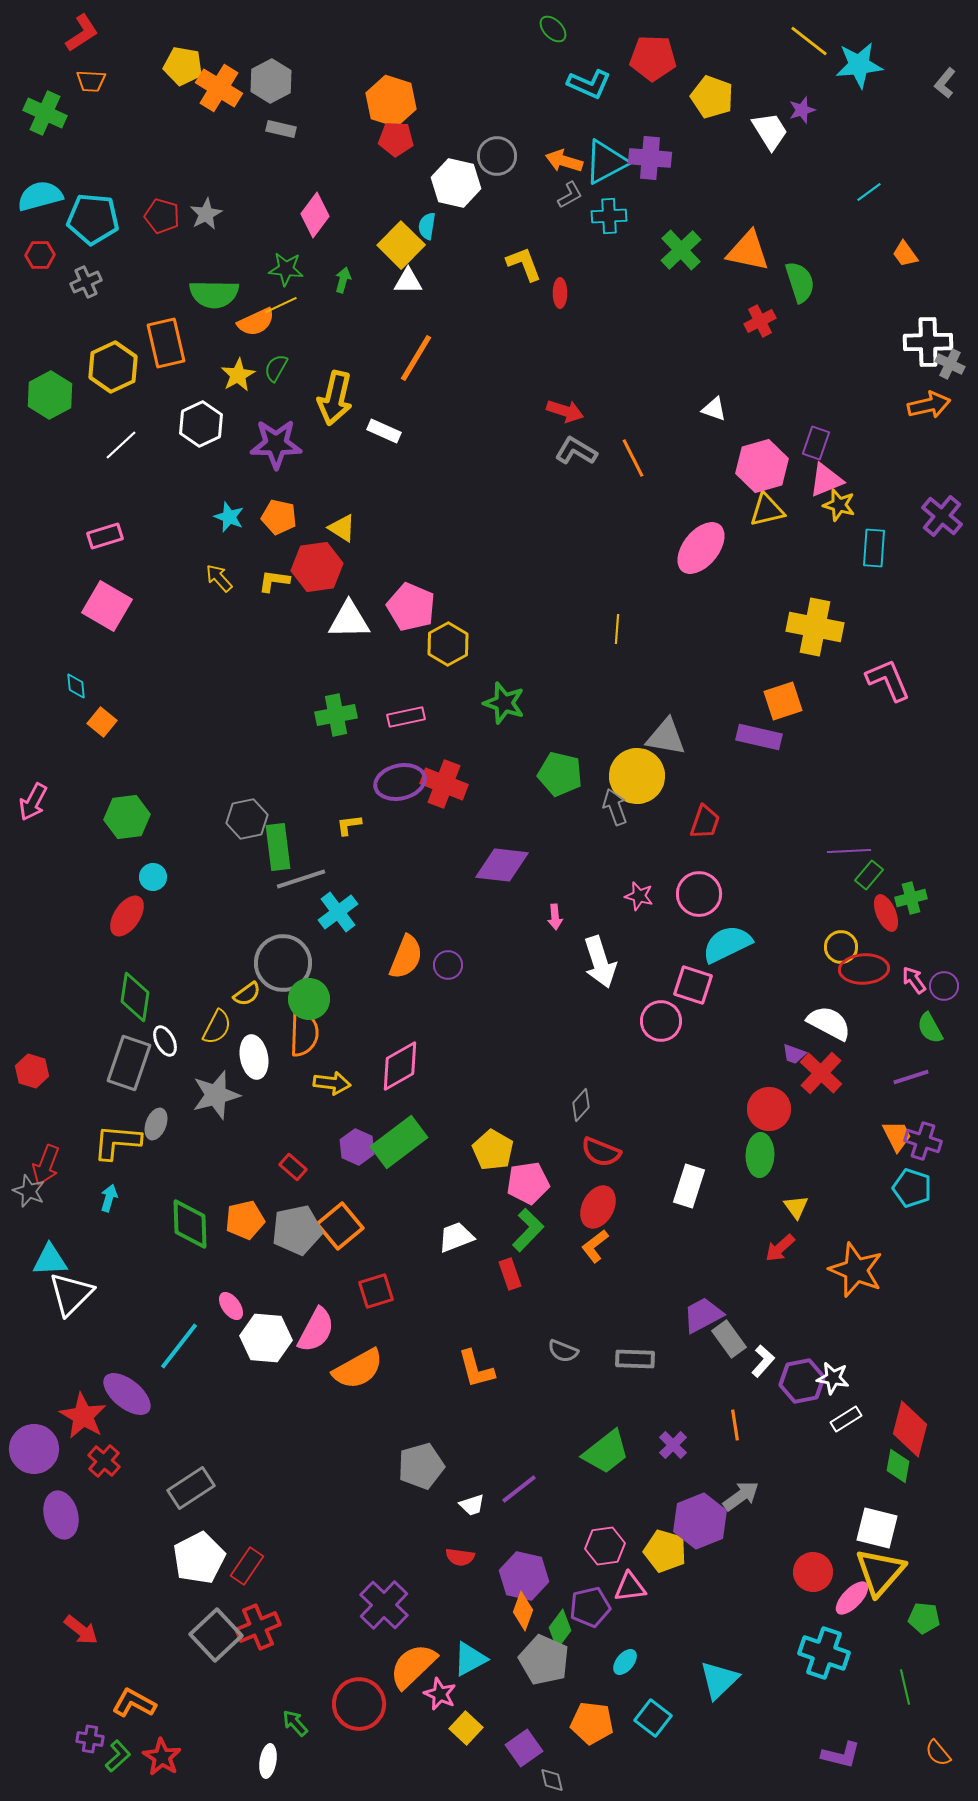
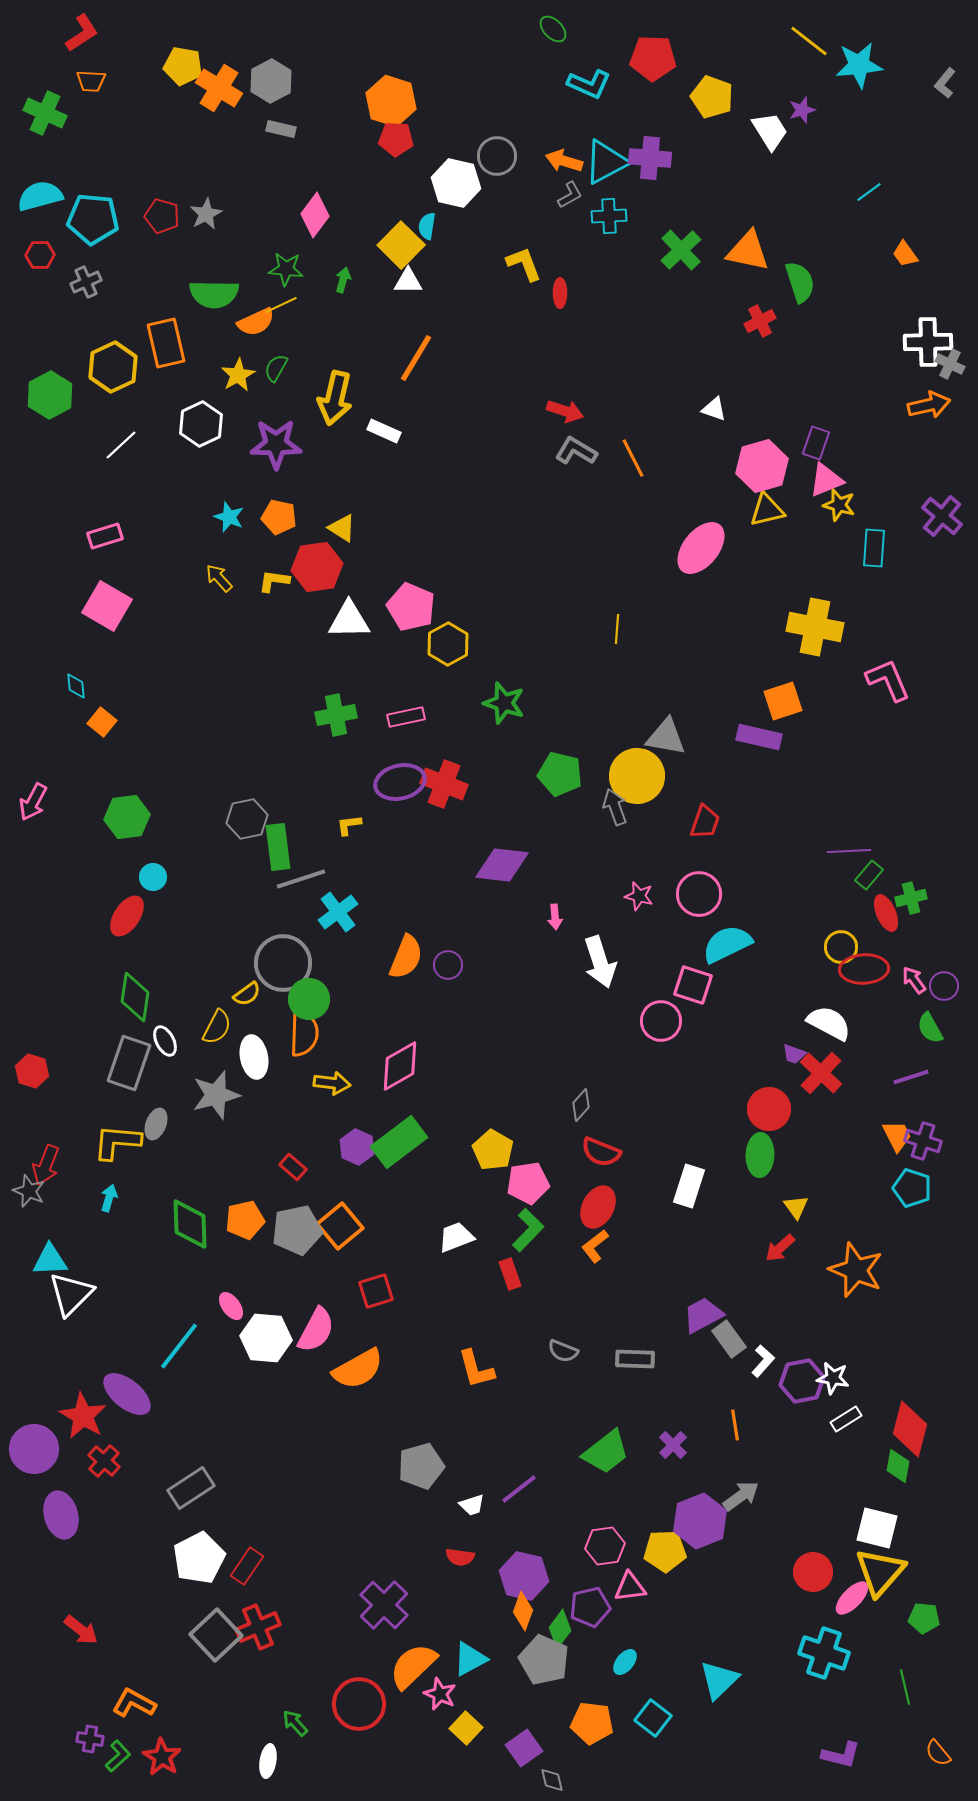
yellow pentagon at (665, 1551): rotated 18 degrees counterclockwise
